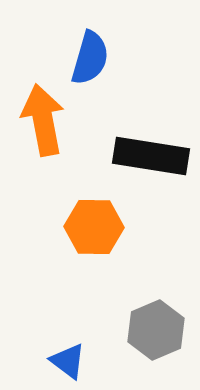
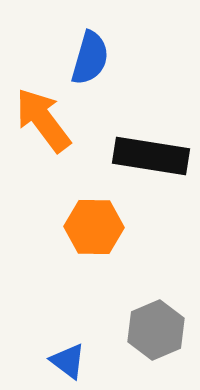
orange arrow: rotated 26 degrees counterclockwise
